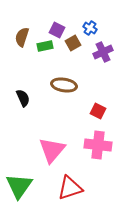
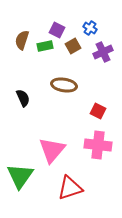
brown semicircle: moved 3 px down
brown square: moved 3 px down
green triangle: moved 1 px right, 10 px up
